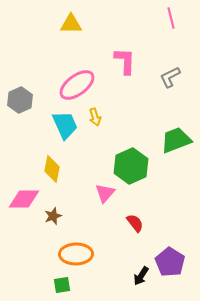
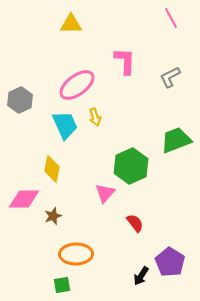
pink line: rotated 15 degrees counterclockwise
